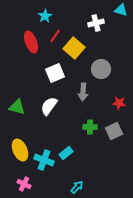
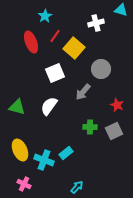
gray arrow: rotated 36 degrees clockwise
red star: moved 2 px left, 2 px down; rotated 16 degrees clockwise
